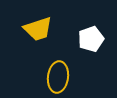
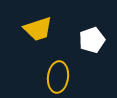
white pentagon: moved 1 px right, 1 px down
